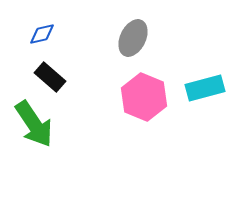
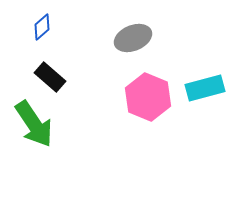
blue diamond: moved 7 px up; rotated 28 degrees counterclockwise
gray ellipse: rotated 42 degrees clockwise
pink hexagon: moved 4 px right
